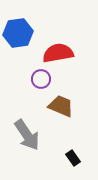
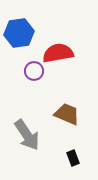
blue hexagon: moved 1 px right
purple circle: moved 7 px left, 8 px up
brown trapezoid: moved 6 px right, 8 px down
black rectangle: rotated 14 degrees clockwise
